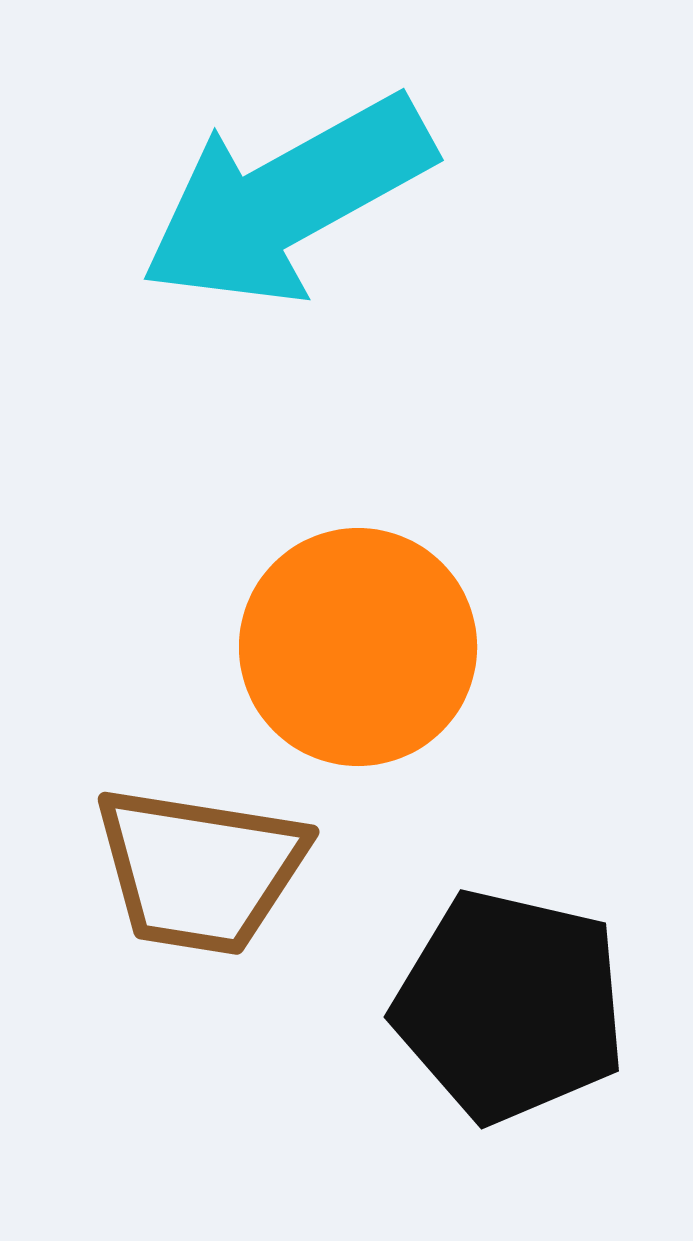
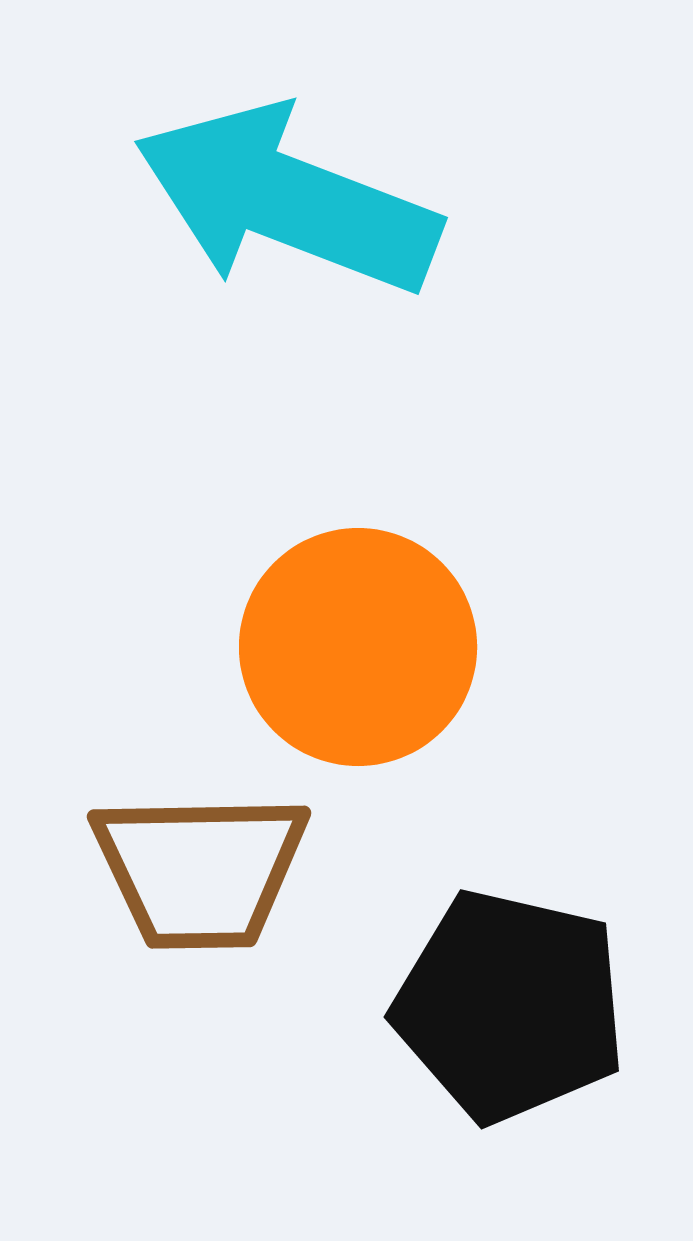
cyan arrow: rotated 50 degrees clockwise
brown trapezoid: rotated 10 degrees counterclockwise
